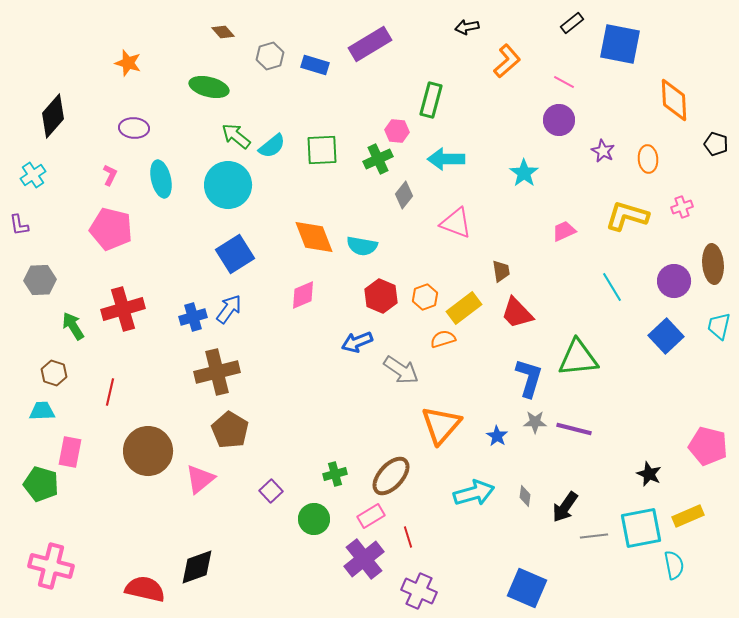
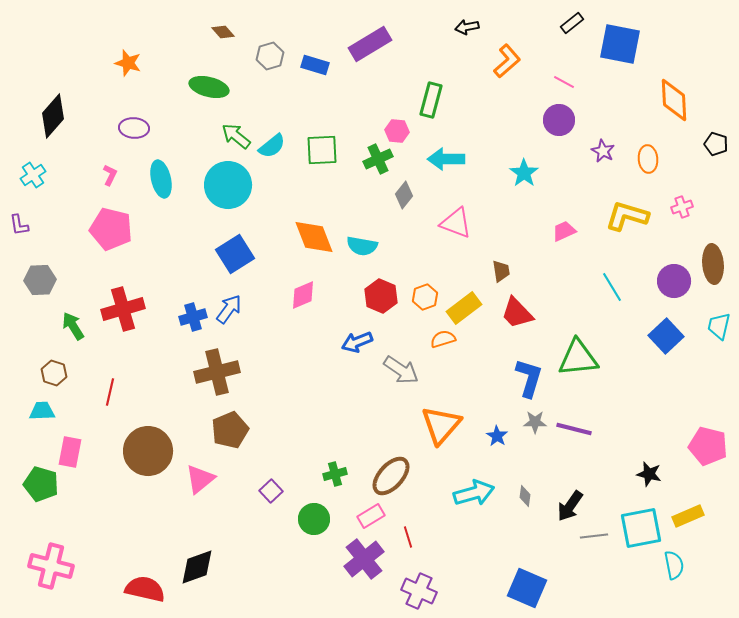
brown pentagon at (230, 430): rotated 18 degrees clockwise
black star at (649, 474): rotated 10 degrees counterclockwise
black arrow at (565, 507): moved 5 px right, 1 px up
